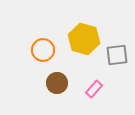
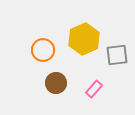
yellow hexagon: rotated 20 degrees clockwise
brown circle: moved 1 px left
